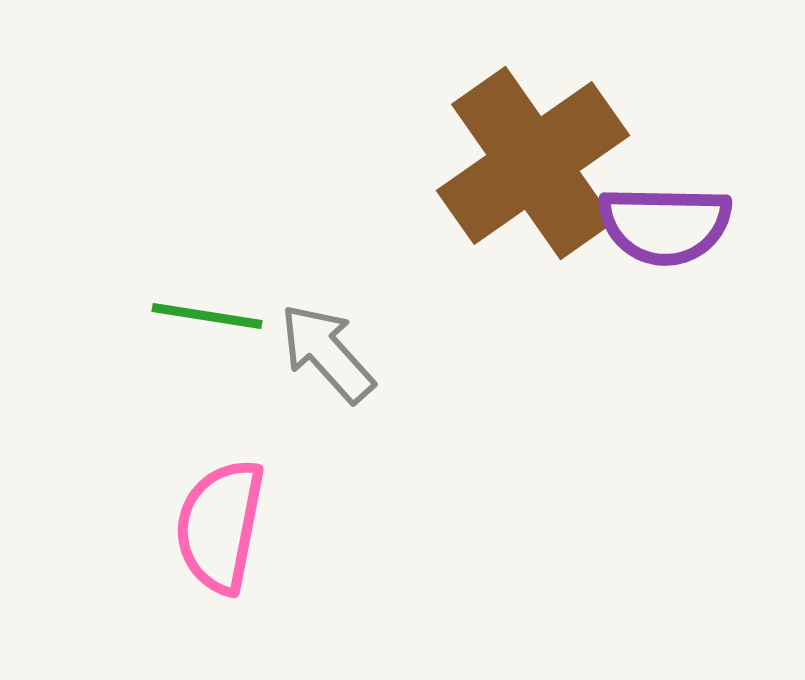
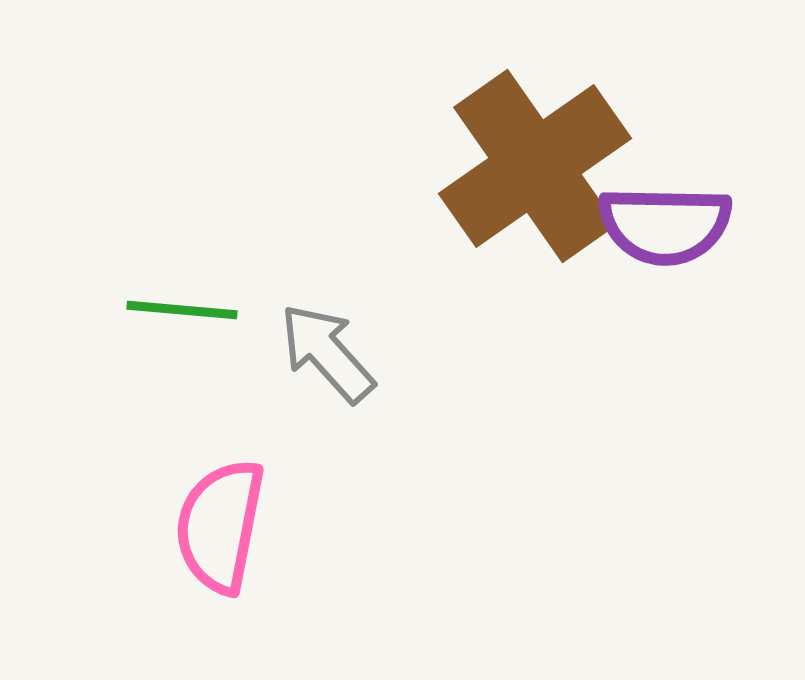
brown cross: moved 2 px right, 3 px down
green line: moved 25 px left, 6 px up; rotated 4 degrees counterclockwise
